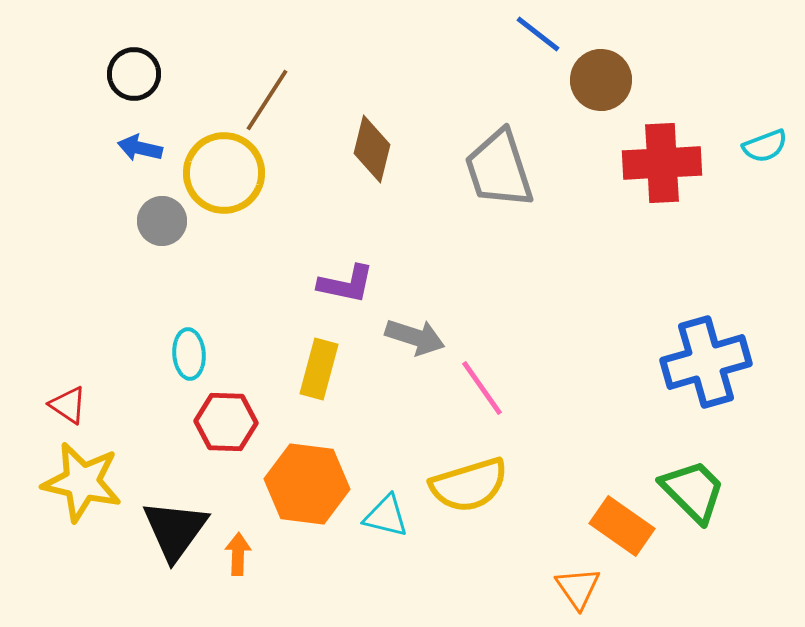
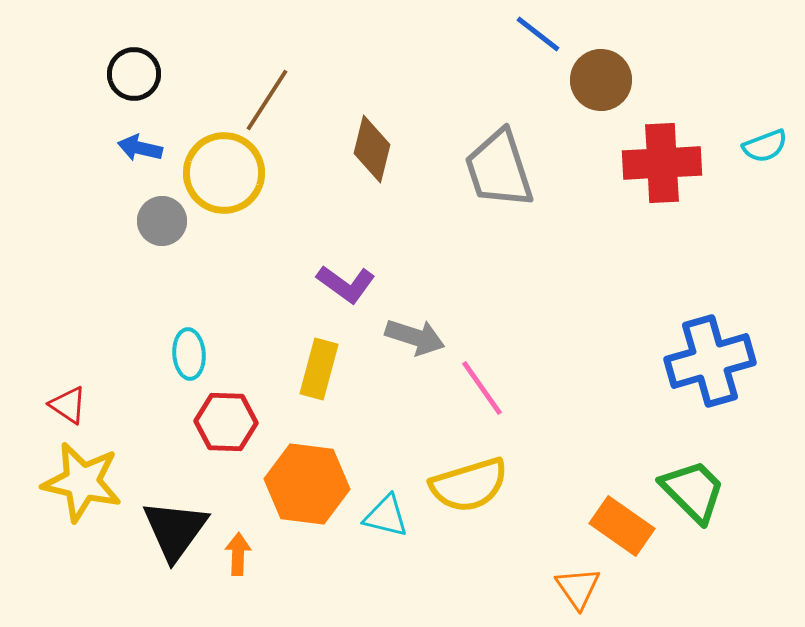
purple L-shape: rotated 24 degrees clockwise
blue cross: moved 4 px right, 1 px up
